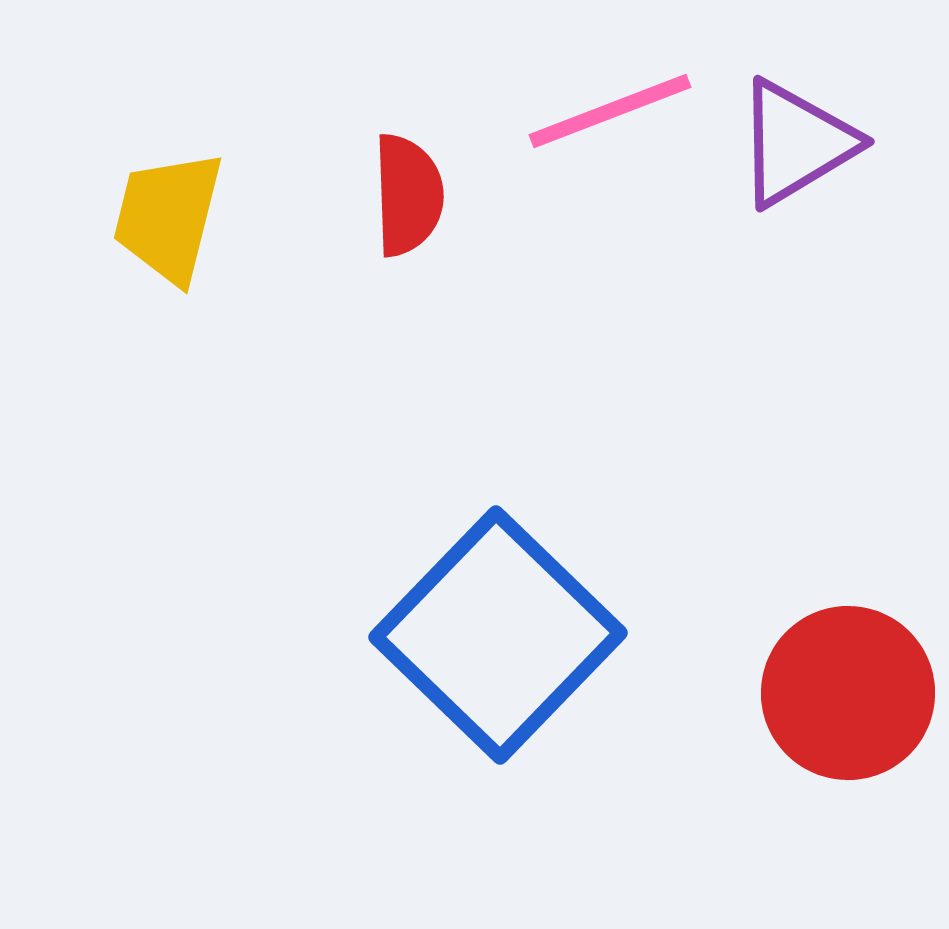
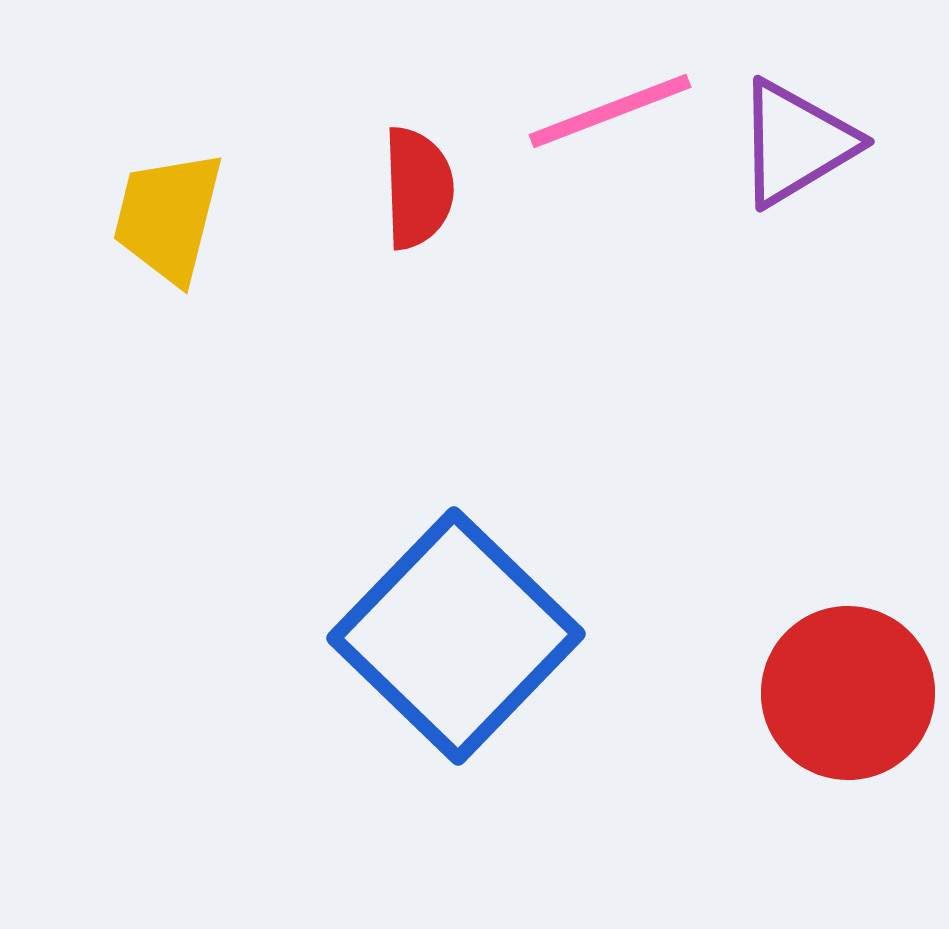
red semicircle: moved 10 px right, 7 px up
blue square: moved 42 px left, 1 px down
